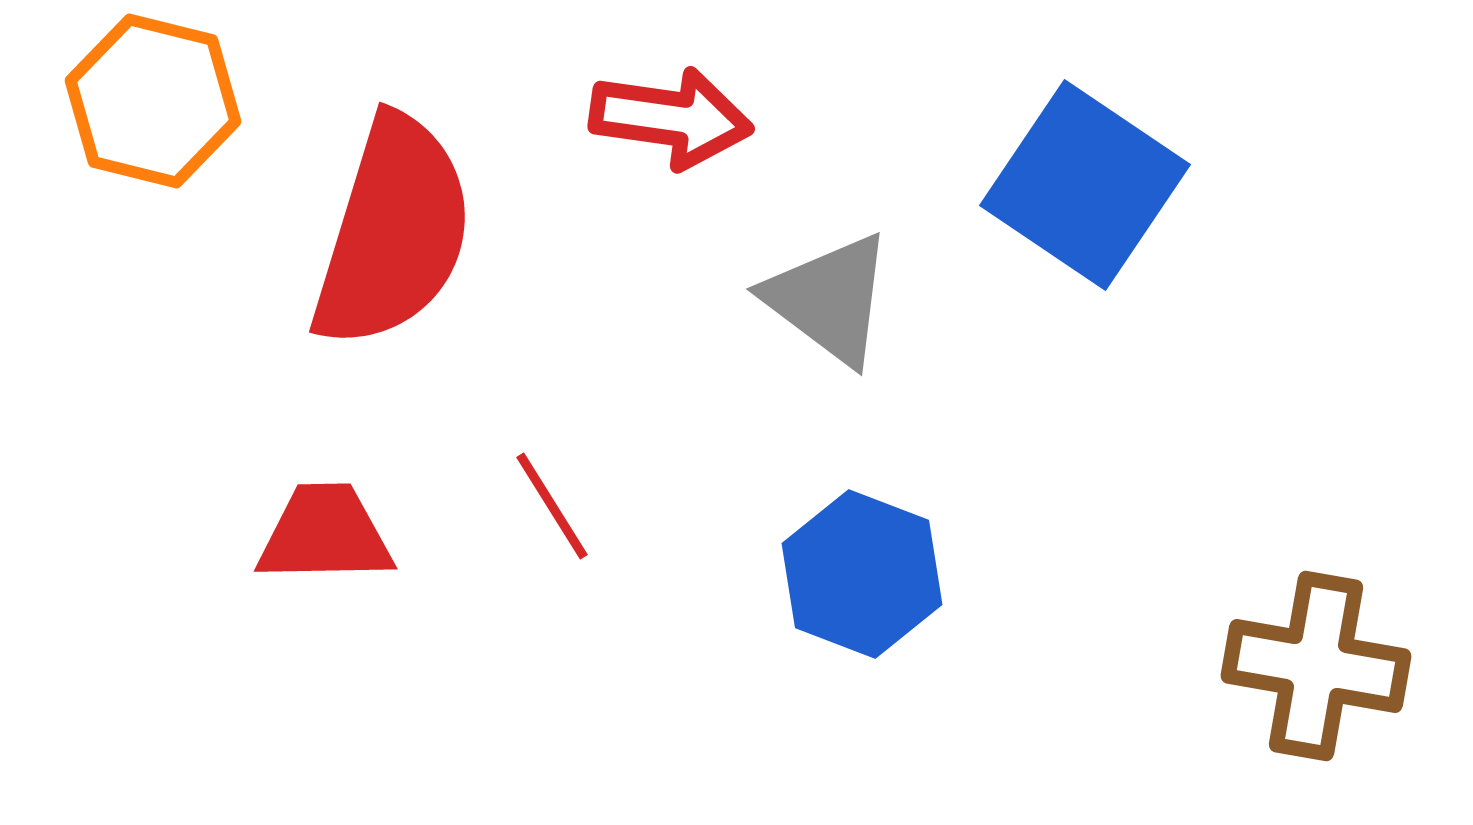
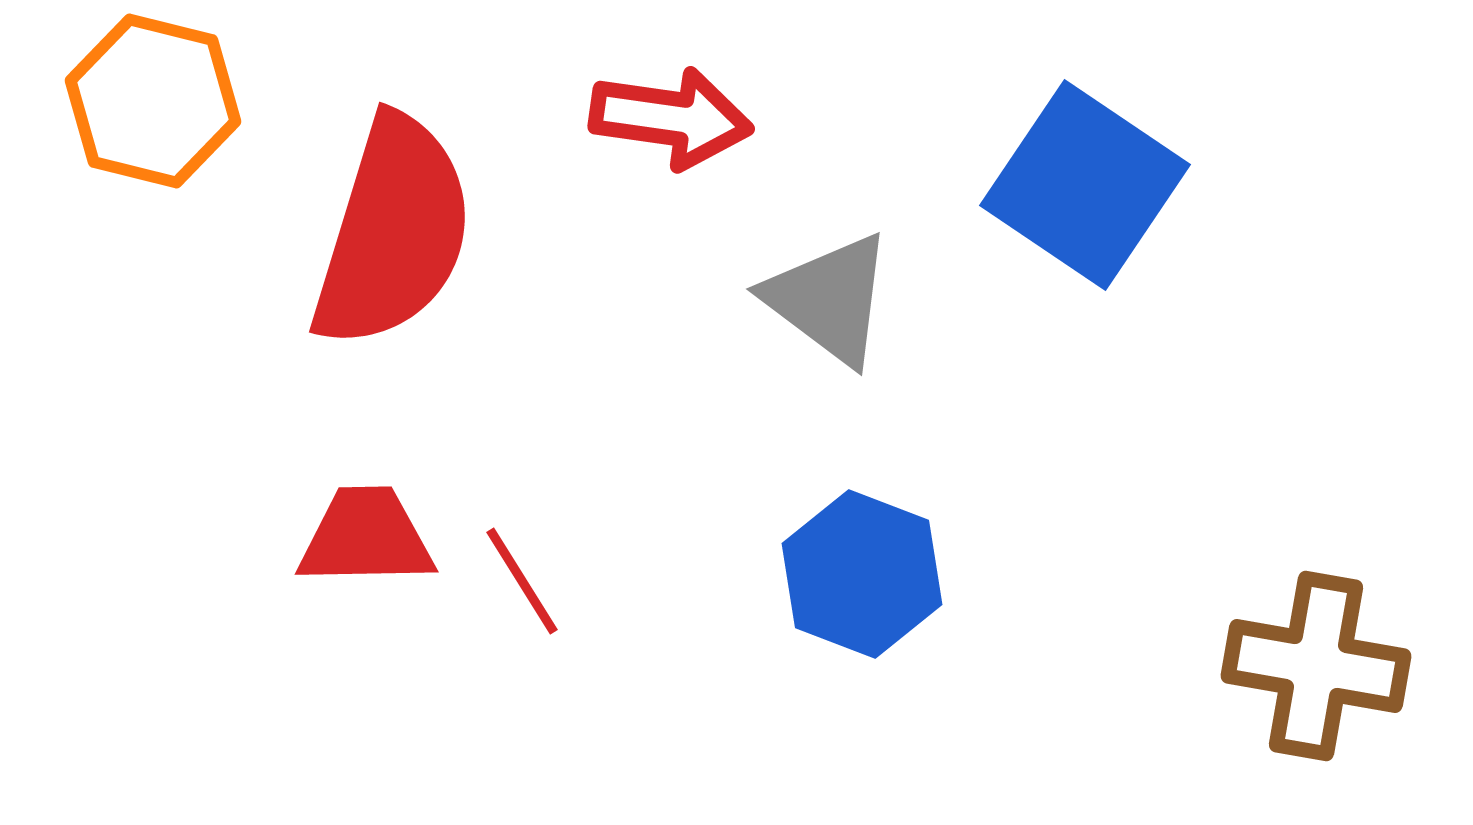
red line: moved 30 px left, 75 px down
red trapezoid: moved 41 px right, 3 px down
